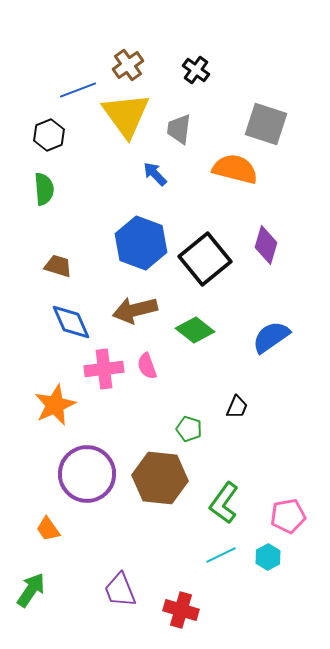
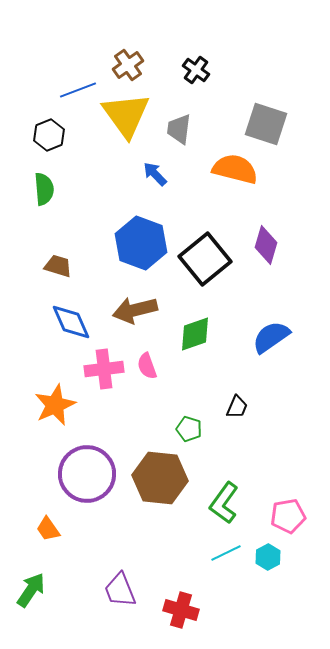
green diamond: moved 4 px down; rotated 57 degrees counterclockwise
cyan line: moved 5 px right, 2 px up
